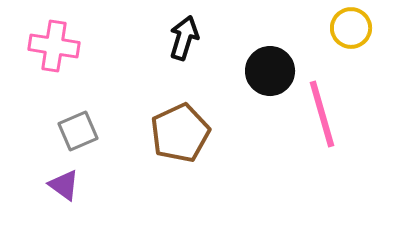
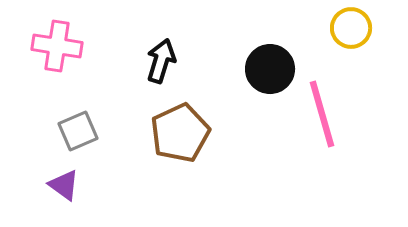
black arrow: moved 23 px left, 23 px down
pink cross: moved 3 px right
black circle: moved 2 px up
